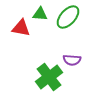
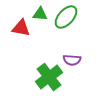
green ellipse: moved 2 px left
